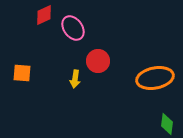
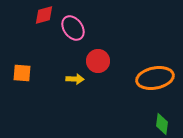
red diamond: rotated 10 degrees clockwise
yellow arrow: rotated 96 degrees counterclockwise
green diamond: moved 5 px left
